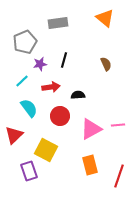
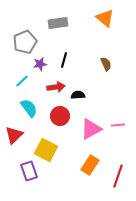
red arrow: moved 5 px right
orange rectangle: rotated 48 degrees clockwise
red line: moved 1 px left
